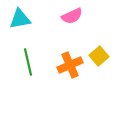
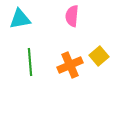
pink semicircle: rotated 120 degrees clockwise
green line: moved 2 px right; rotated 8 degrees clockwise
